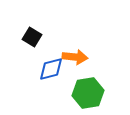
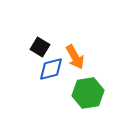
black square: moved 8 px right, 10 px down
orange arrow: rotated 55 degrees clockwise
